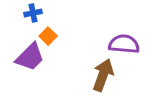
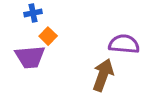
purple trapezoid: rotated 40 degrees clockwise
